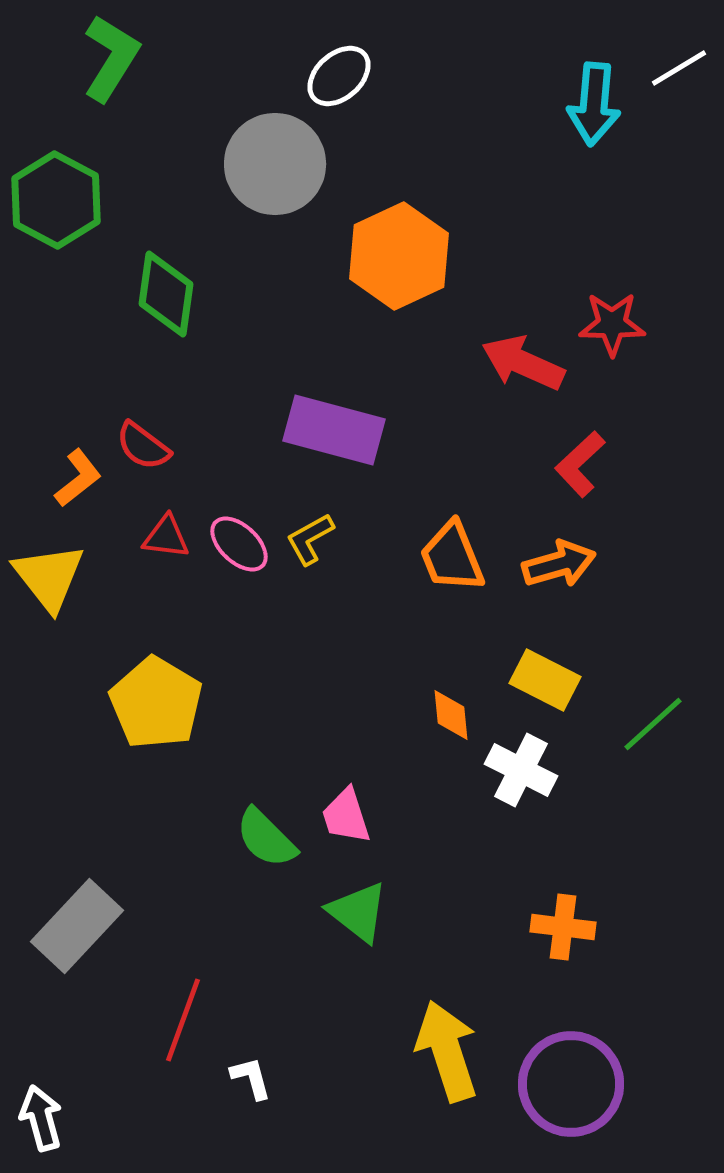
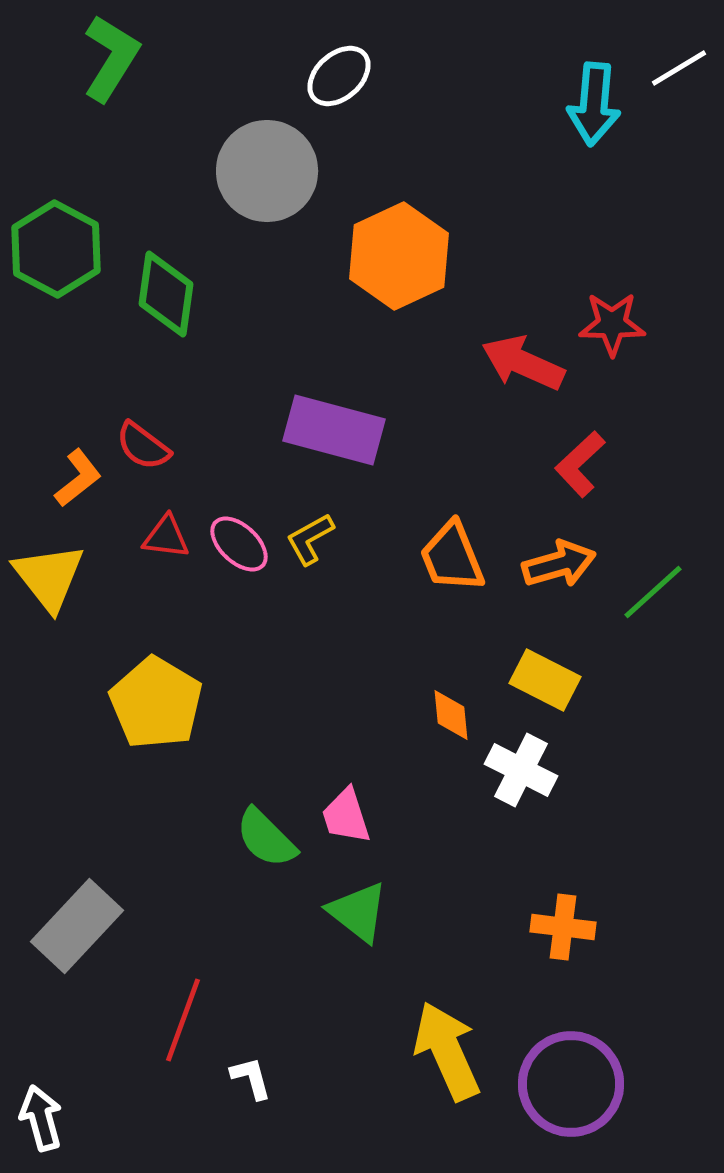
gray circle: moved 8 px left, 7 px down
green hexagon: moved 49 px down
green line: moved 132 px up
yellow arrow: rotated 6 degrees counterclockwise
